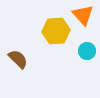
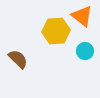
orange triangle: moved 1 px left, 1 px down; rotated 10 degrees counterclockwise
cyan circle: moved 2 px left
